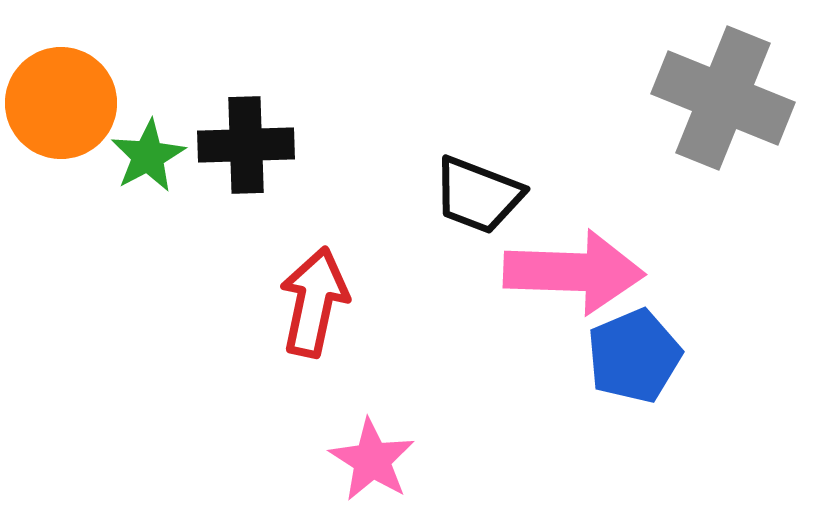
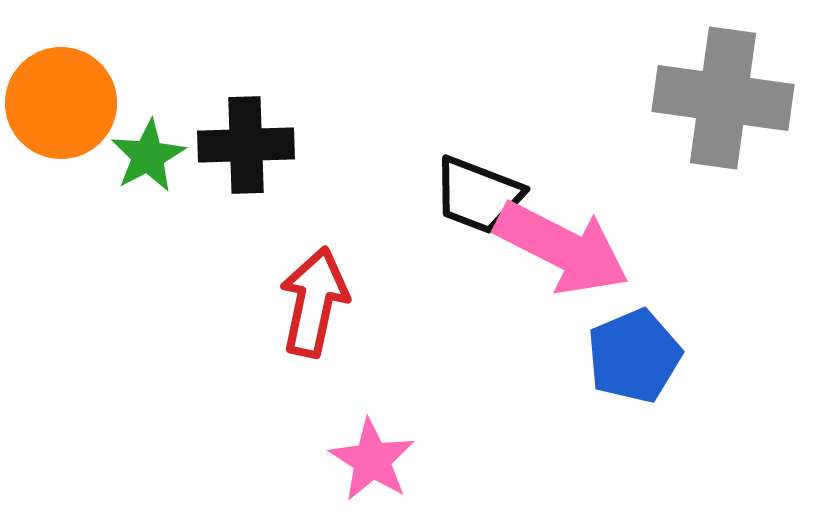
gray cross: rotated 14 degrees counterclockwise
pink arrow: moved 12 px left, 24 px up; rotated 25 degrees clockwise
